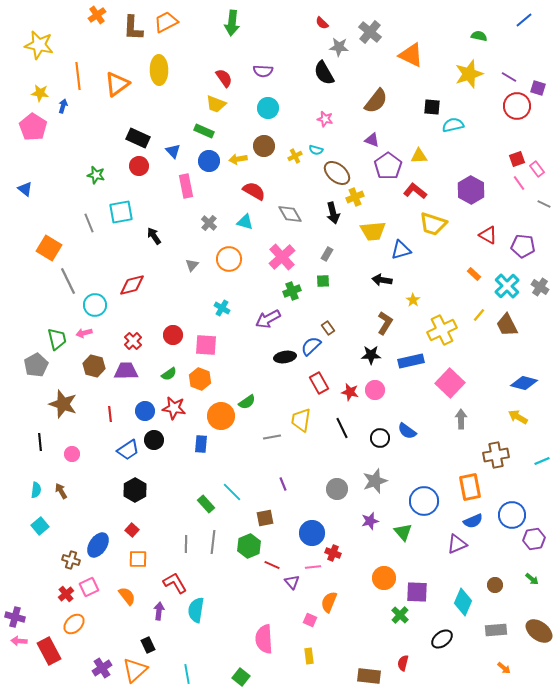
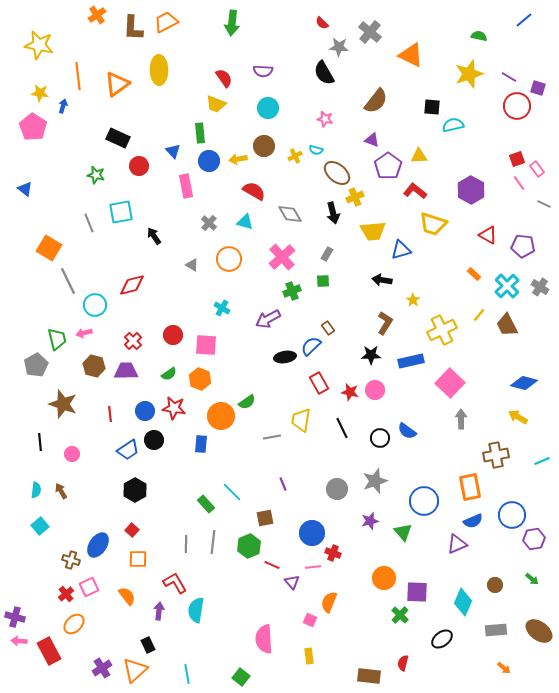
green rectangle at (204, 131): moved 4 px left, 2 px down; rotated 60 degrees clockwise
black rectangle at (138, 138): moved 20 px left
gray triangle at (192, 265): rotated 40 degrees counterclockwise
